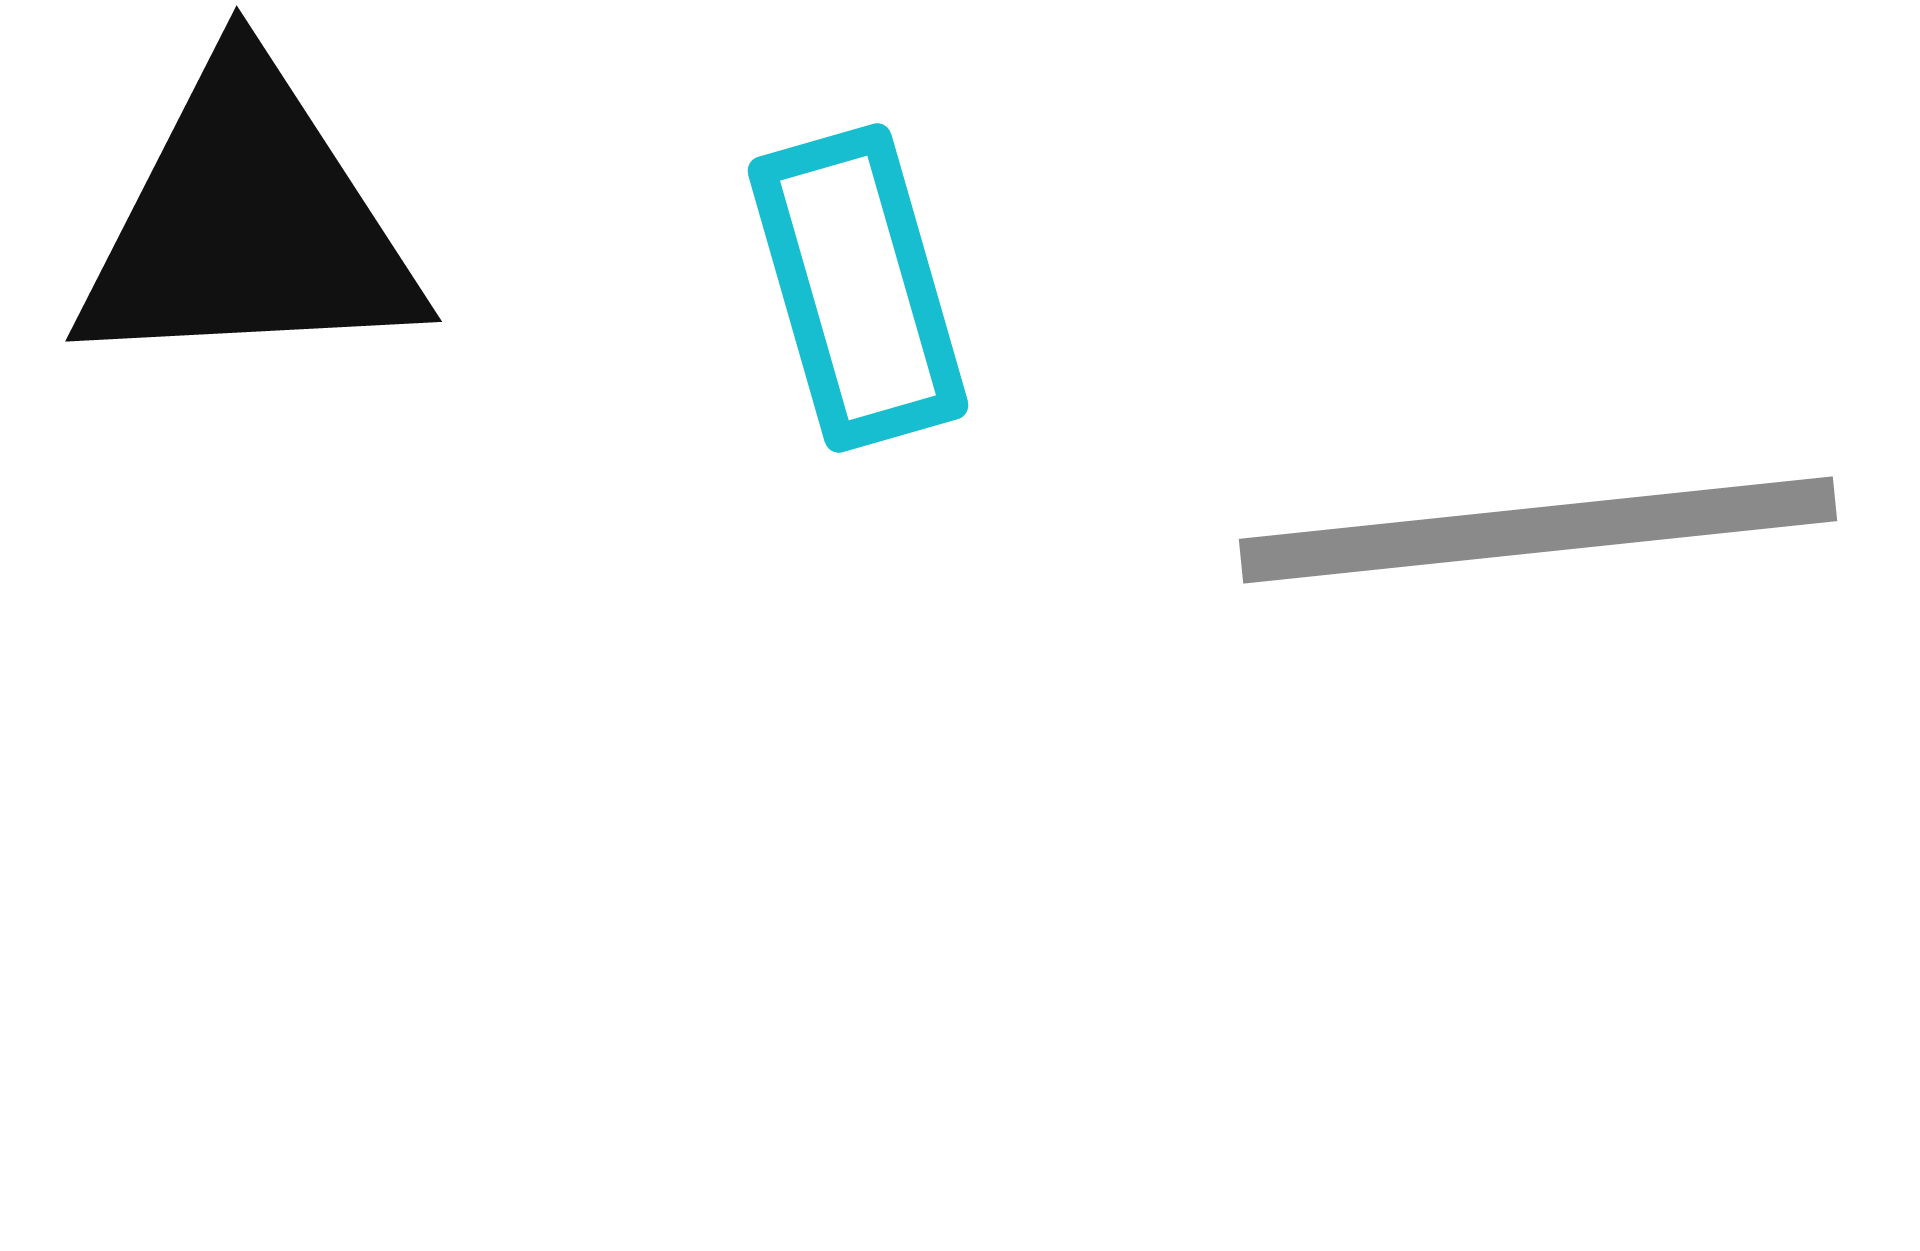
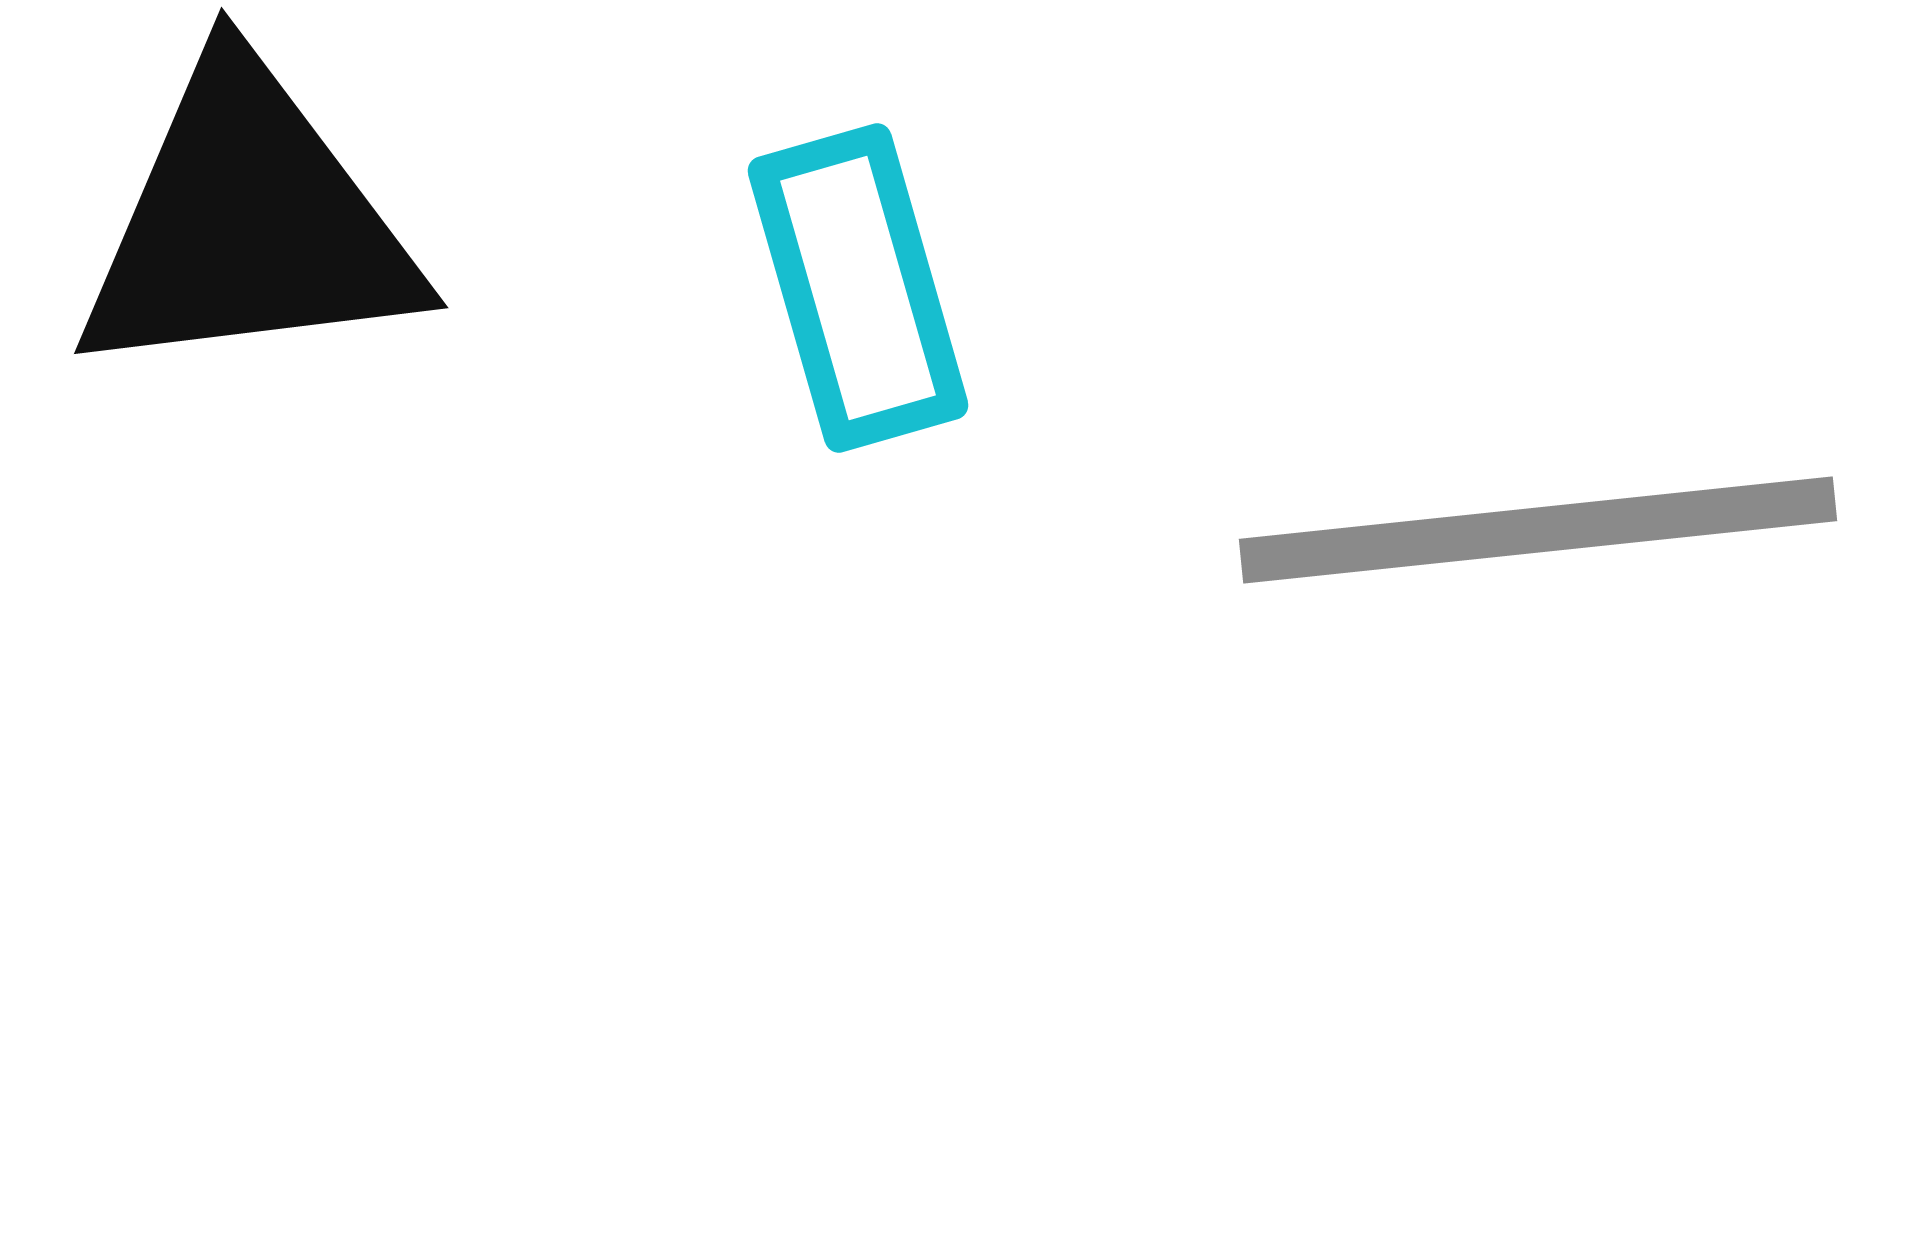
black triangle: rotated 4 degrees counterclockwise
